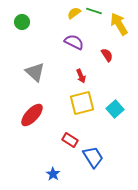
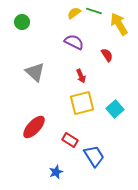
red ellipse: moved 2 px right, 12 px down
blue trapezoid: moved 1 px right, 1 px up
blue star: moved 3 px right, 2 px up; rotated 16 degrees clockwise
